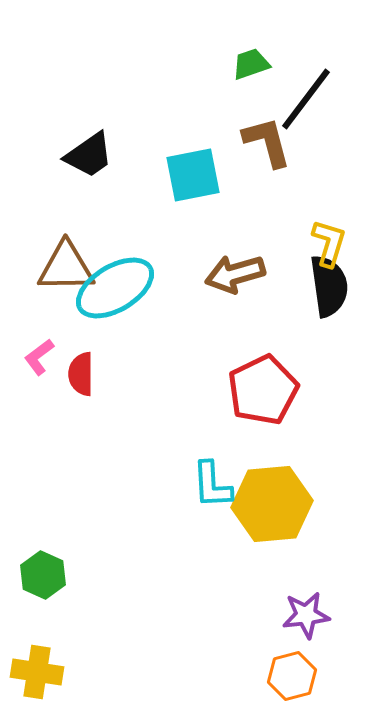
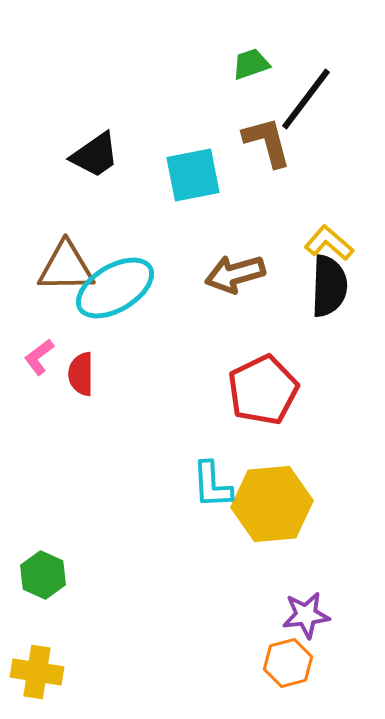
black trapezoid: moved 6 px right
yellow L-shape: rotated 66 degrees counterclockwise
black semicircle: rotated 10 degrees clockwise
orange hexagon: moved 4 px left, 13 px up
